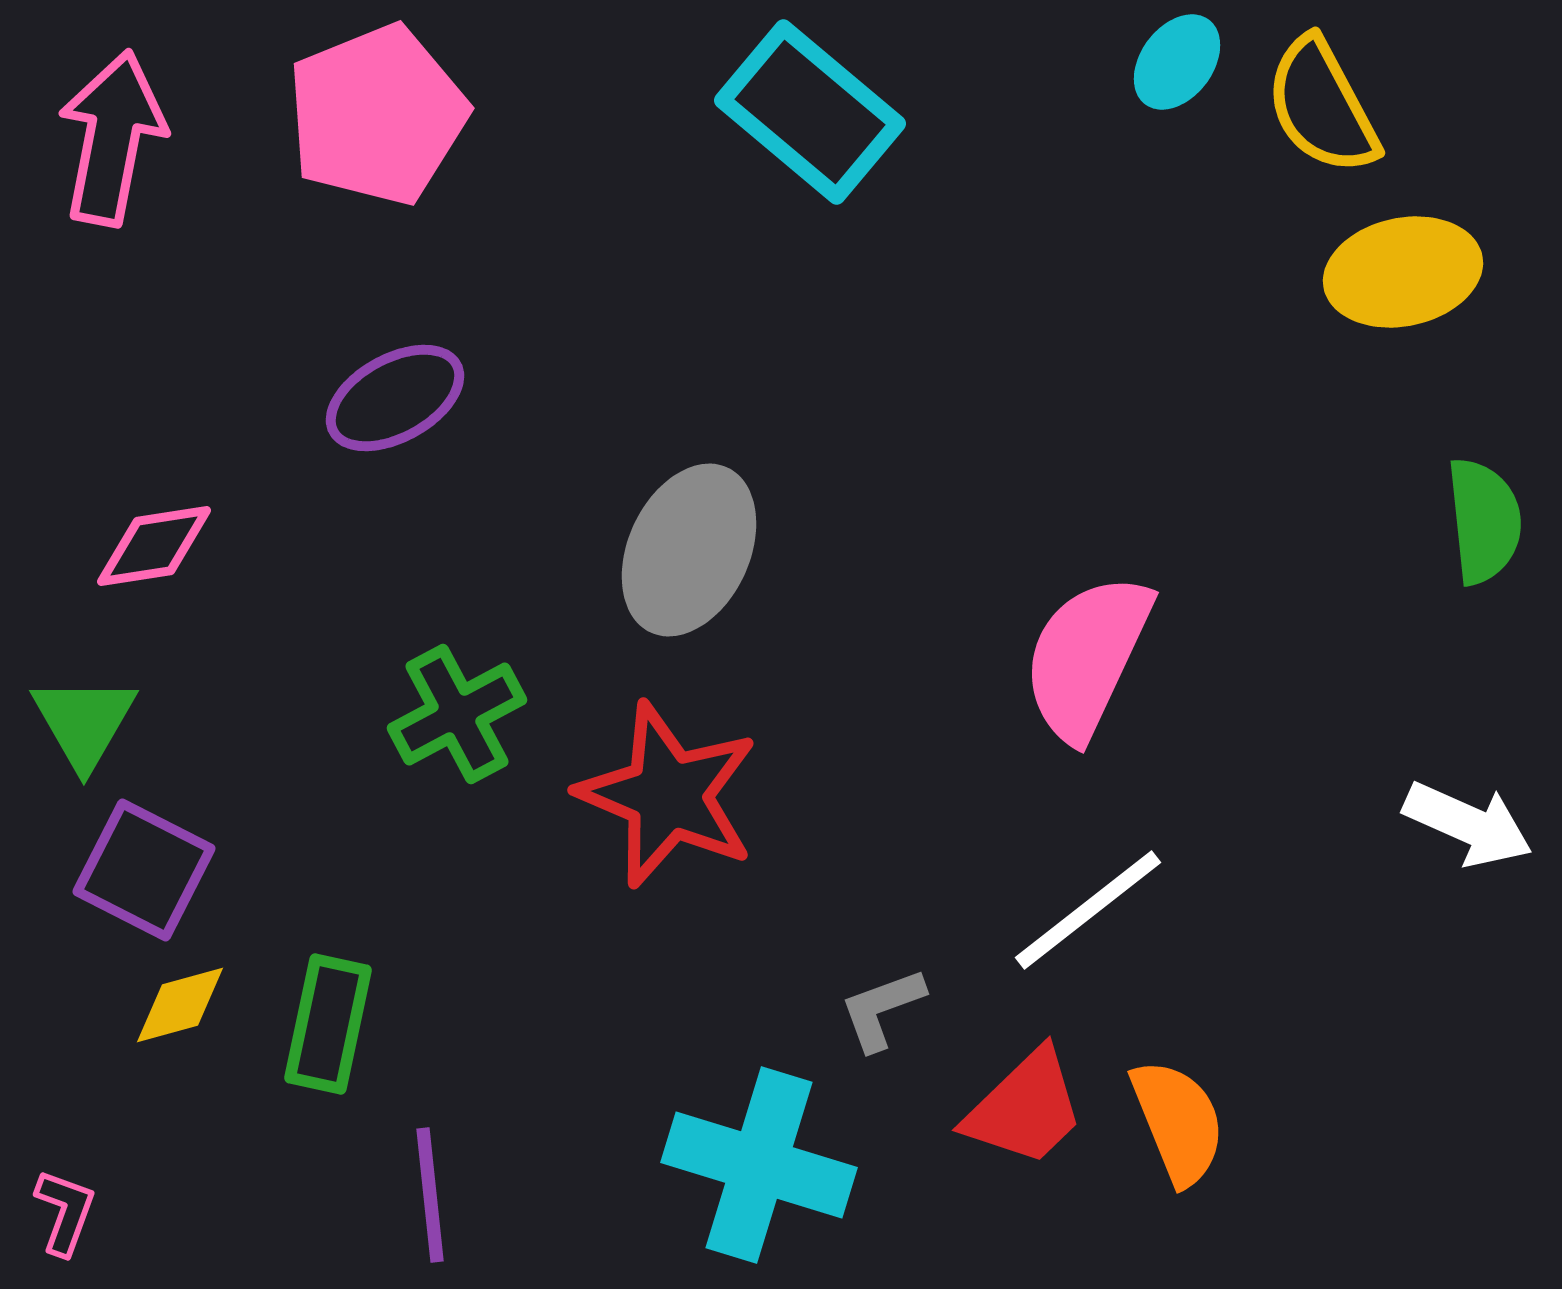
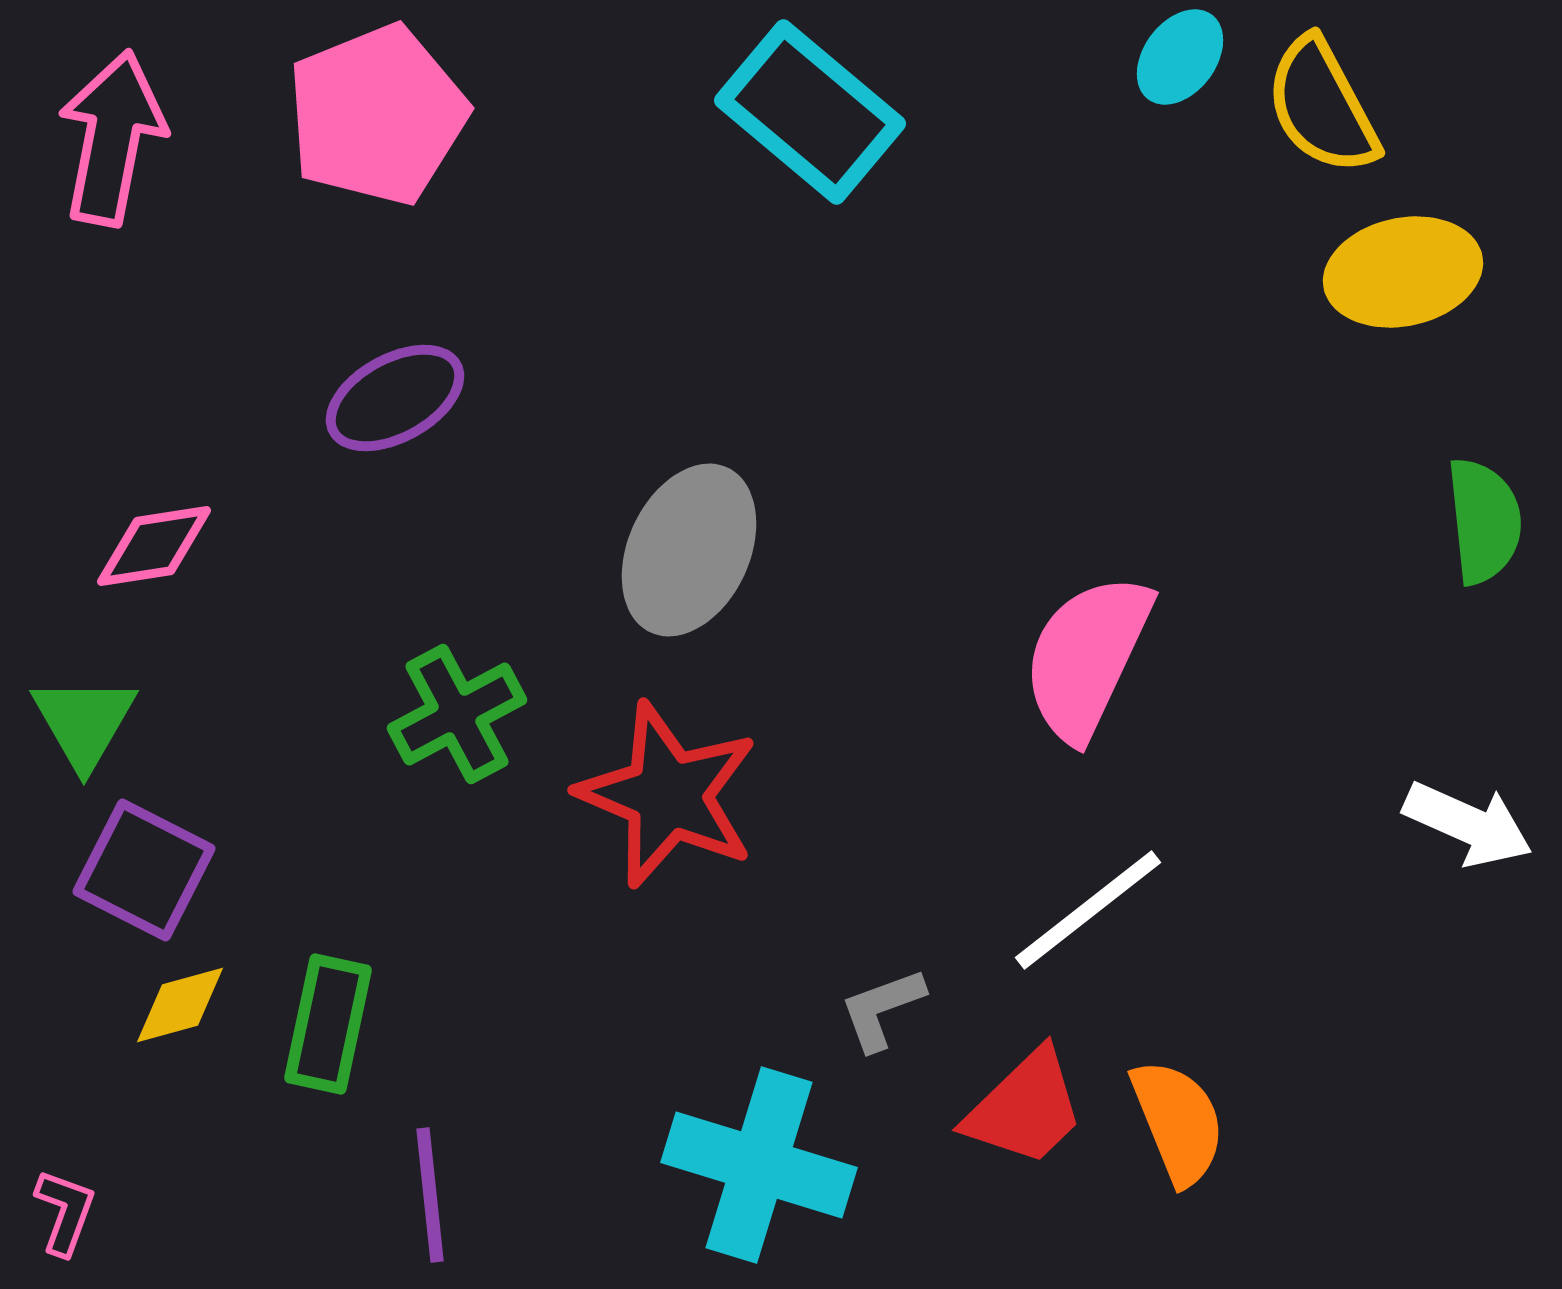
cyan ellipse: moved 3 px right, 5 px up
